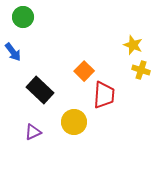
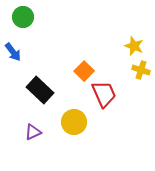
yellow star: moved 1 px right, 1 px down
red trapezoid: moved 1 px up; rotated 28 degrees counterclockwise
